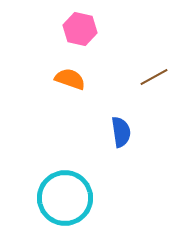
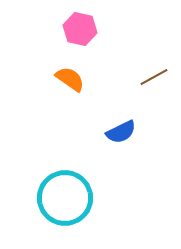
orange semicircle: rotated 16 degrees clockwise
blue semicircle: rotated 72 degrees clockwise
